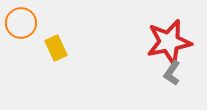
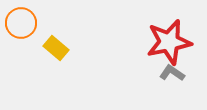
yellow rectangle: rotated 25 degrees counterclockwise
gray L-shape: rotated 90 degrees clockwise
